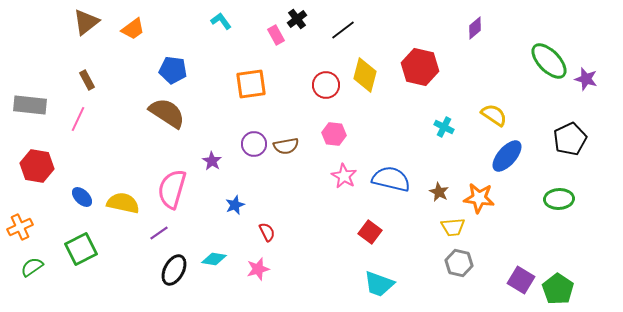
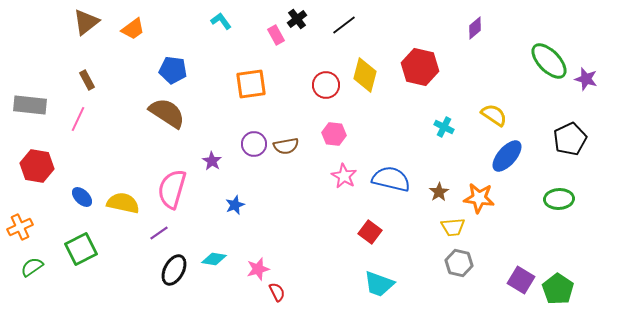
black line at (343, 30): moved 1 px right, 5 px up
brown star at (439, 192): rotated 12 degrees clockwise
red semicircle at (267, 232): moved 10 px right, 60 px down
